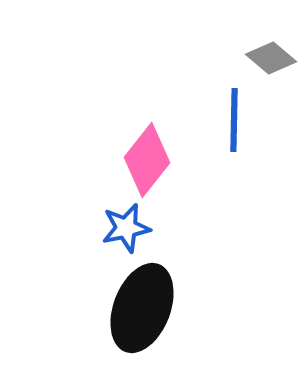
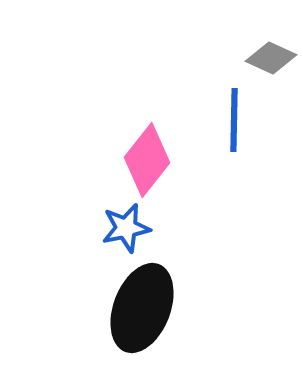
gray diamond: rotated 15 degrees counterclockwise
